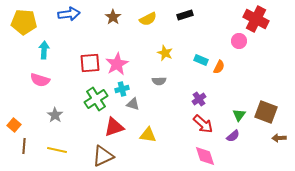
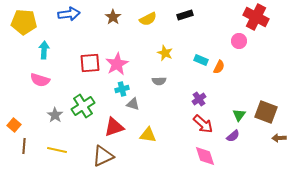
red cross: moved 2 px up
green cross: moved 13 px left, 7 px down
